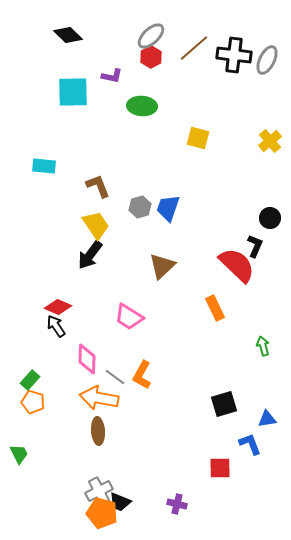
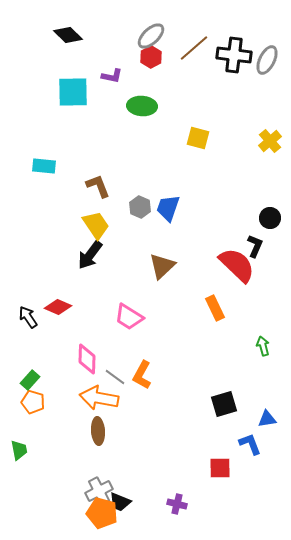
gray hexagon at (140, 207): rotated 20 degrees counterclockwise
black arrow at (56, 326): moved 28 px left, 9 px up
green trapezoid at (19, 454): moved 4 px up; rotated 15 degrees clockwise
